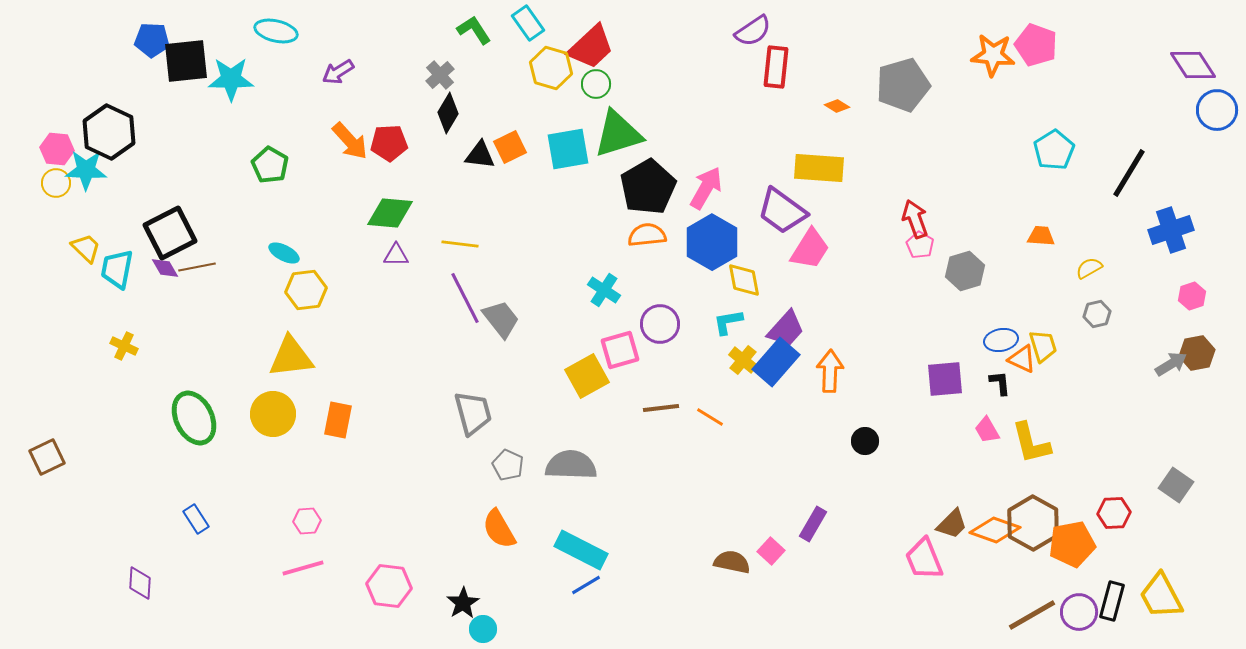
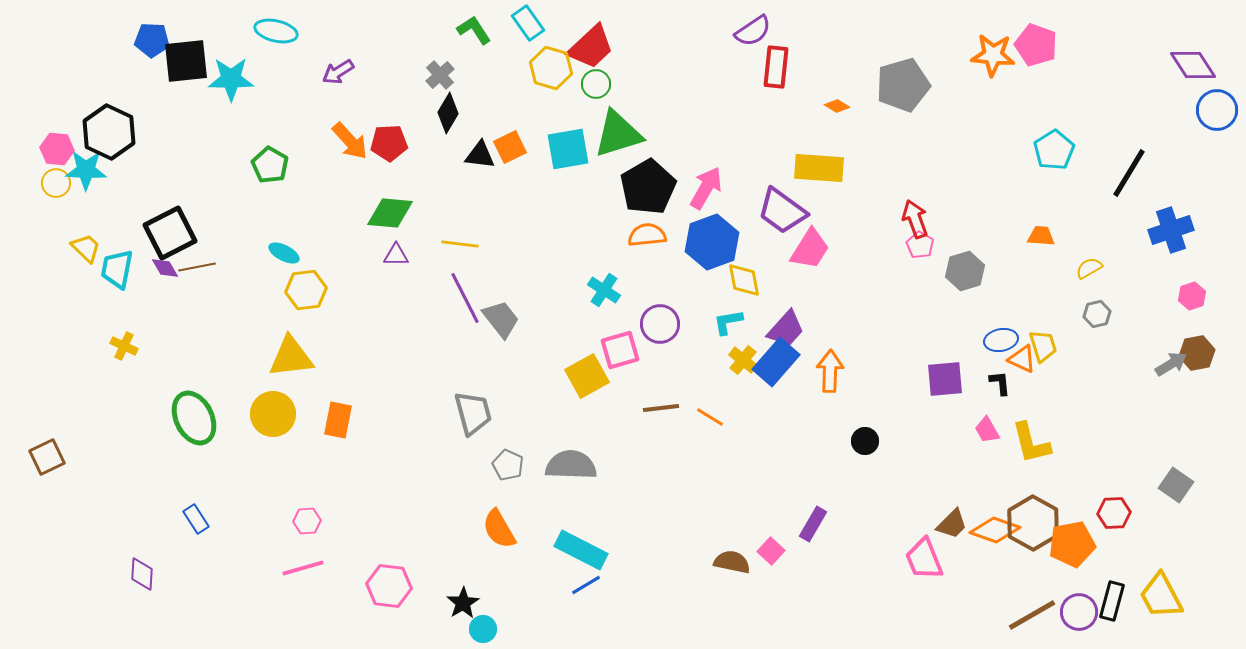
blue hexagon at (712, 242): rotated 10 degrees clockwise
purple diamond at (140, 583): moved 2 px right, 9 px up
